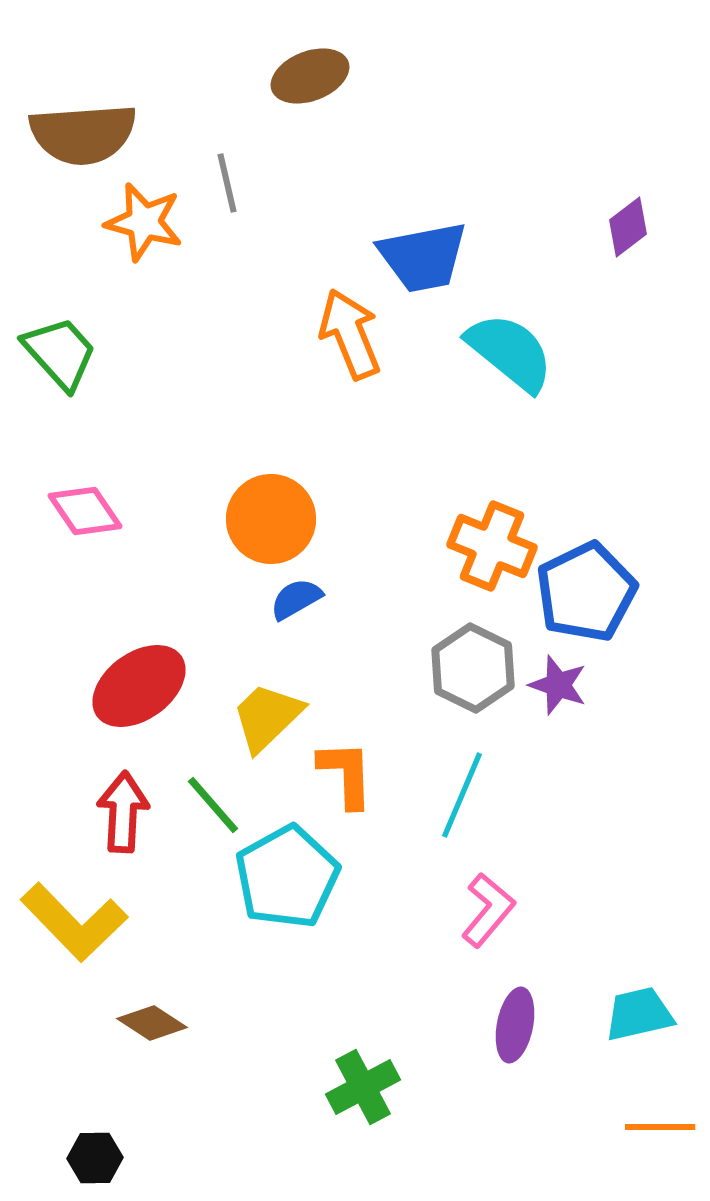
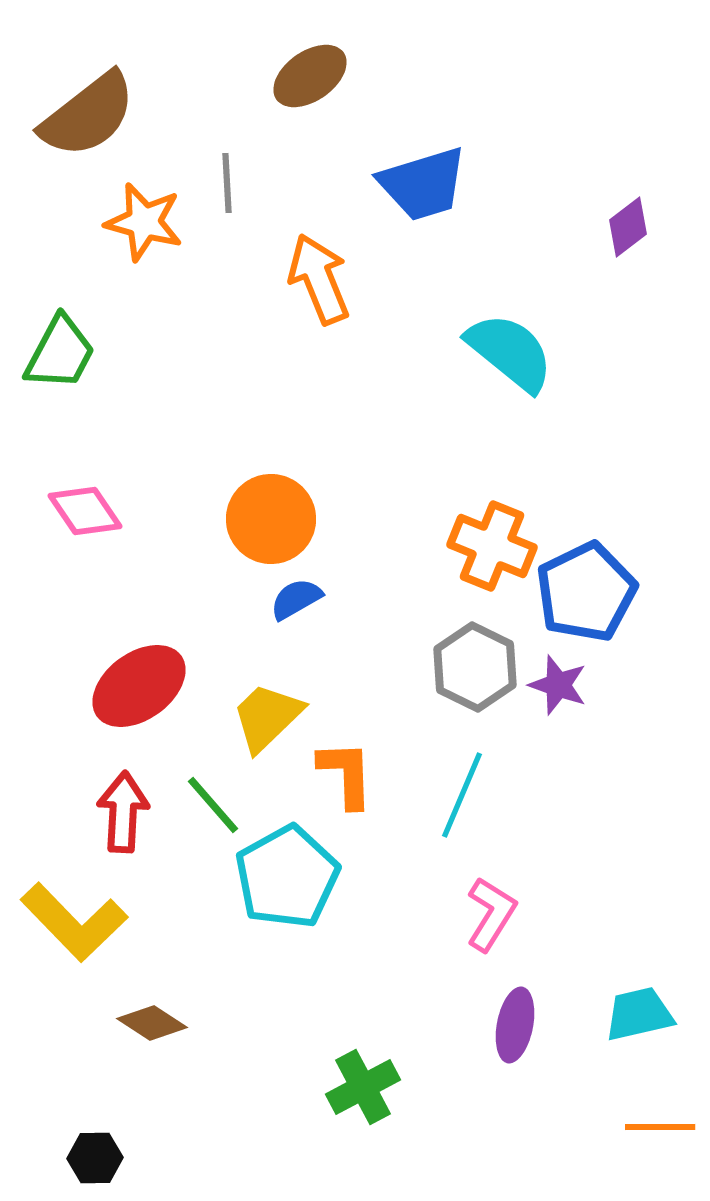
brown ellipse: rotated 14 degrees counterclockwise
brown semicircle: moved 5 px right, 19 px up; rotated 34 degrees counterclockwise
gray line: rotated 10 degrees clockwise
blue trapezoid: moved 73 px up; rotated 6 degrees counterclockwise
orange arrow: moved 31 px left, 55 px up
green trapezoid: rotated 70 degrees clockwise
gray hexagon: moved 2 px right, 1 px up
pink L-shape: moved 3 px right, 4 px down; rotated 8 degrees counterclockwise
